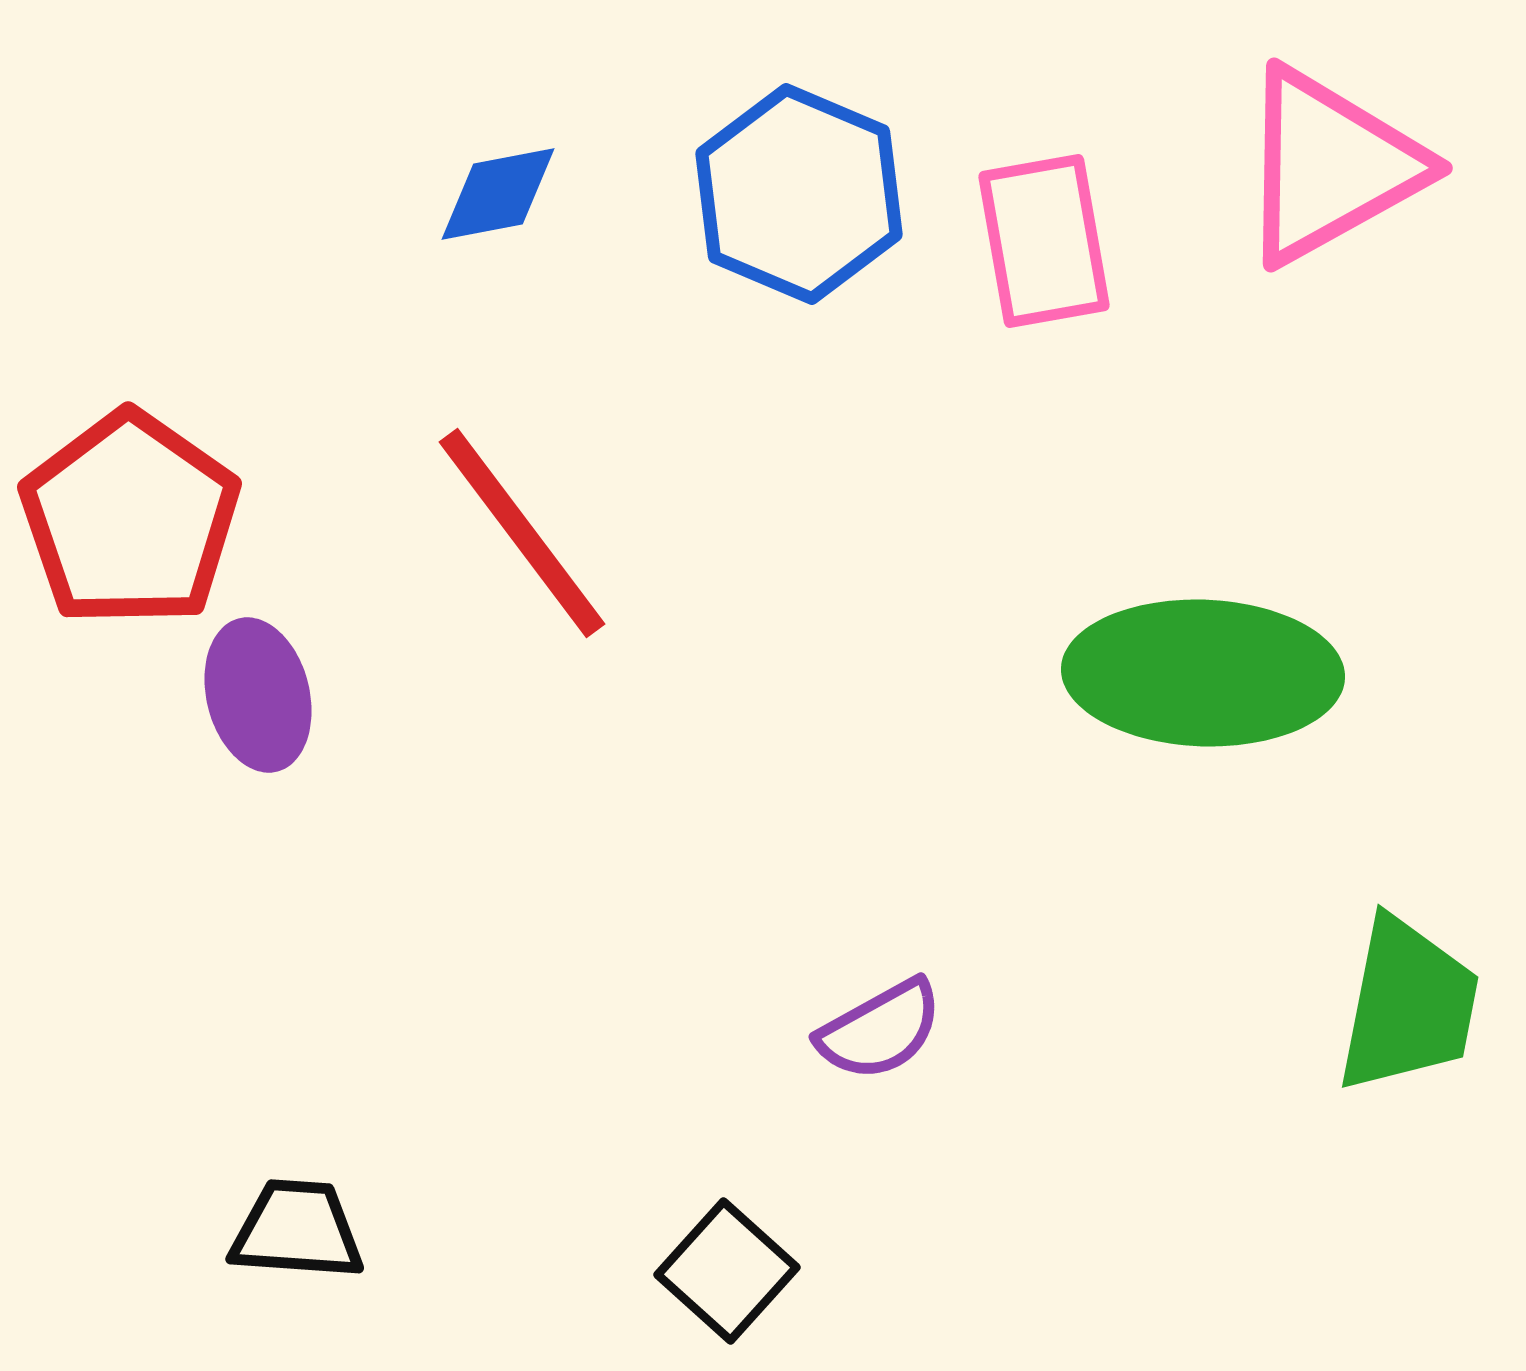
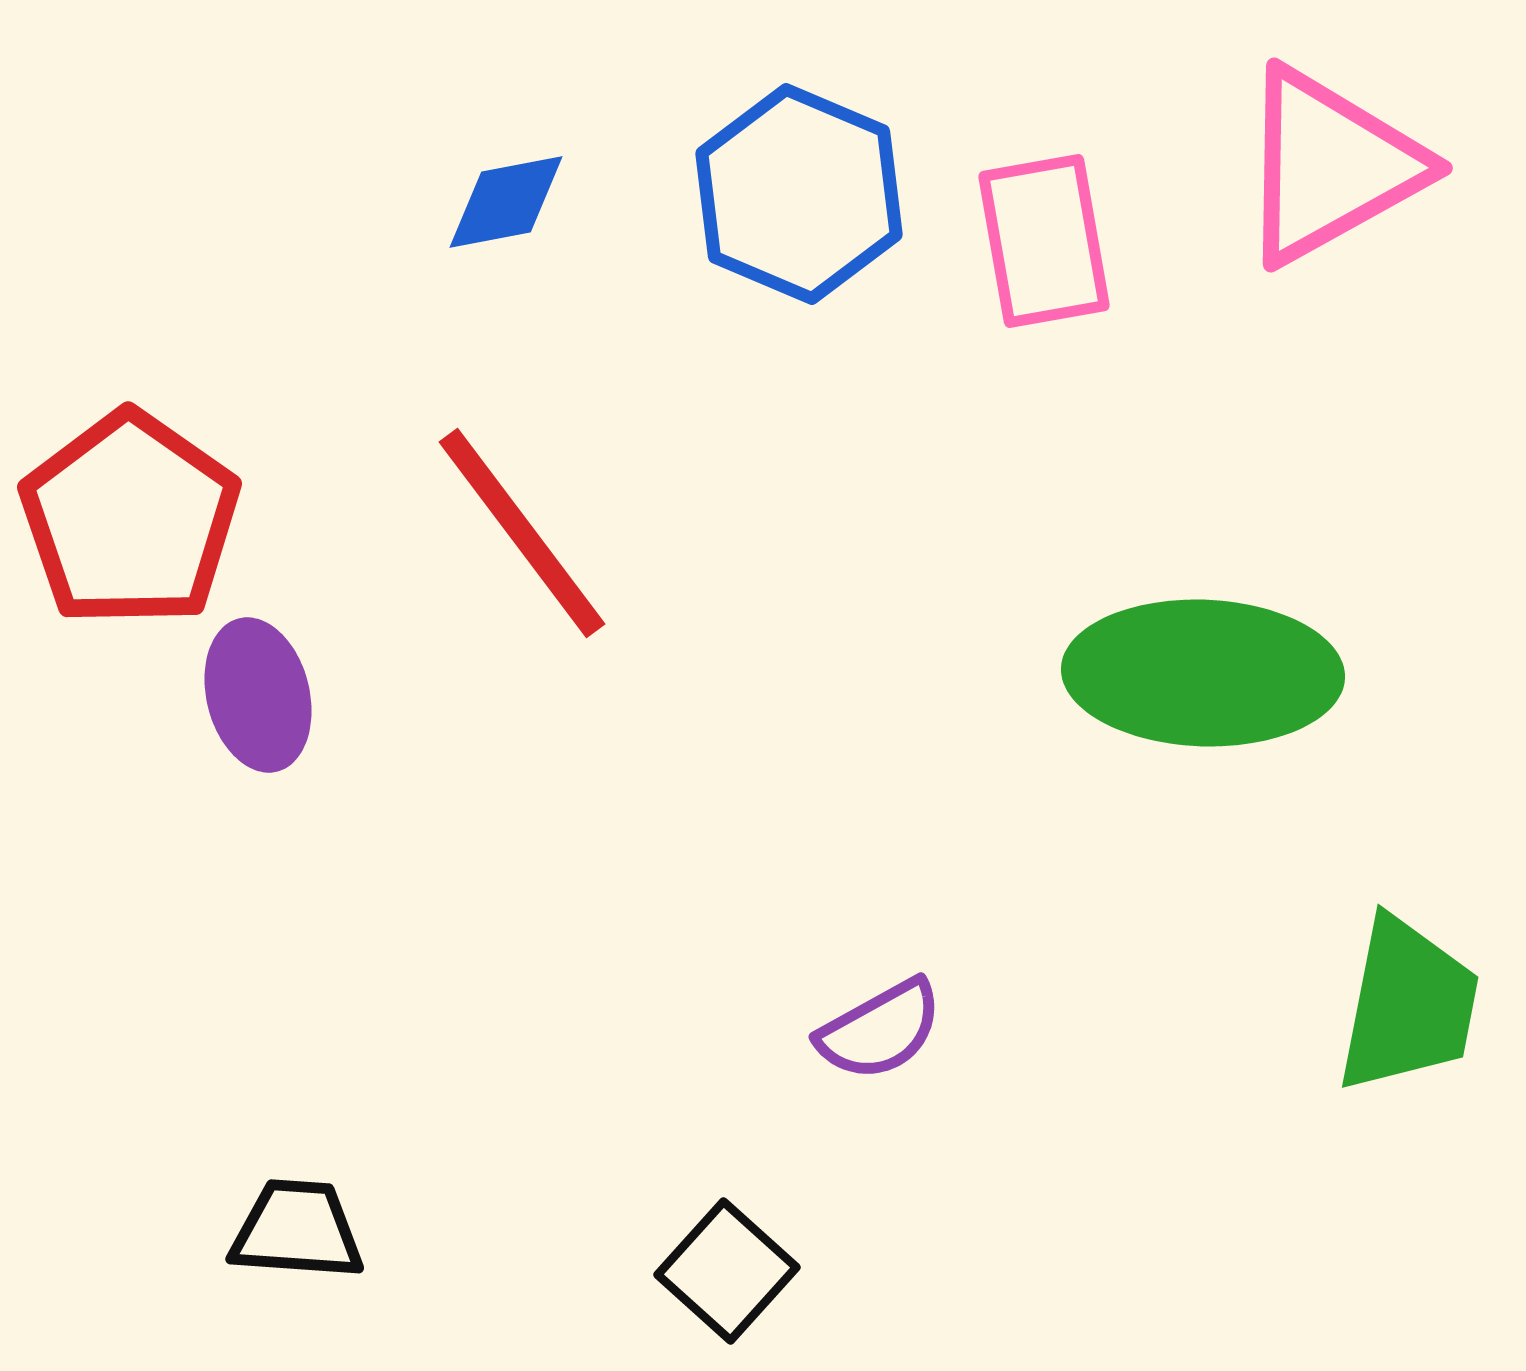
blue diamond: moved 8 px right, 8 px down
